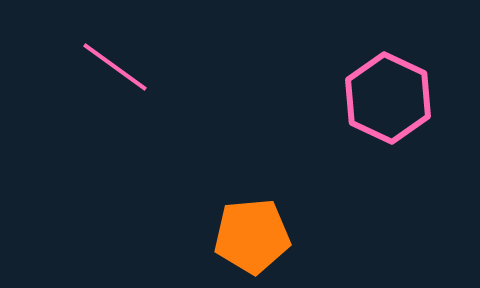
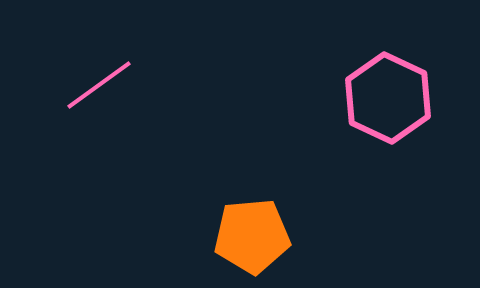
pink line: moved 16 px left, 18 px down; rotated 72 degrees counterclockwise
